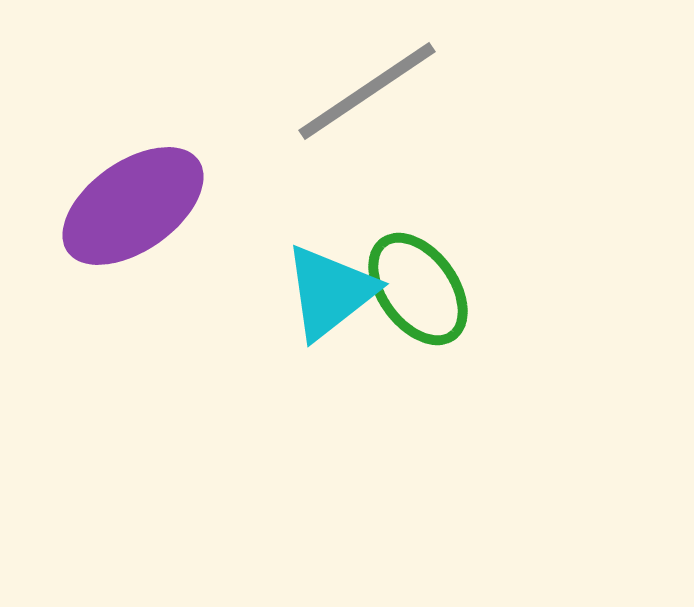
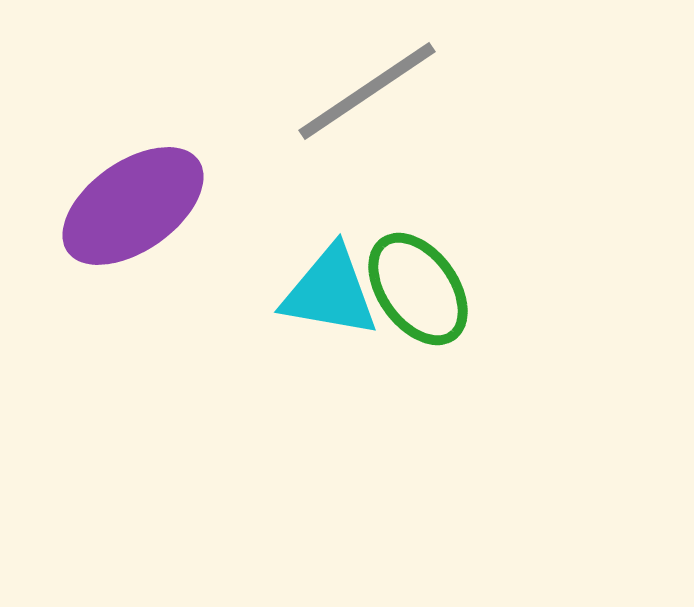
cyan triangle: rotated 48 degrees clockwise
